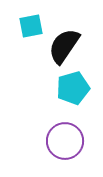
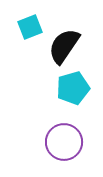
cyan square: moved 1 px left, 1 px down; rotated 10 degrees counterclockwise
purple circle: moved 1 px left, 1 px down
